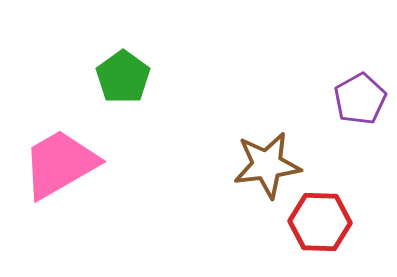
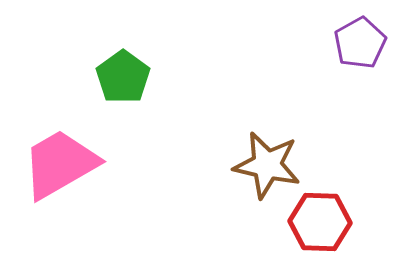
purple pentagon: moved 56 px up
brown star: rotated 20 degrees clockwise
